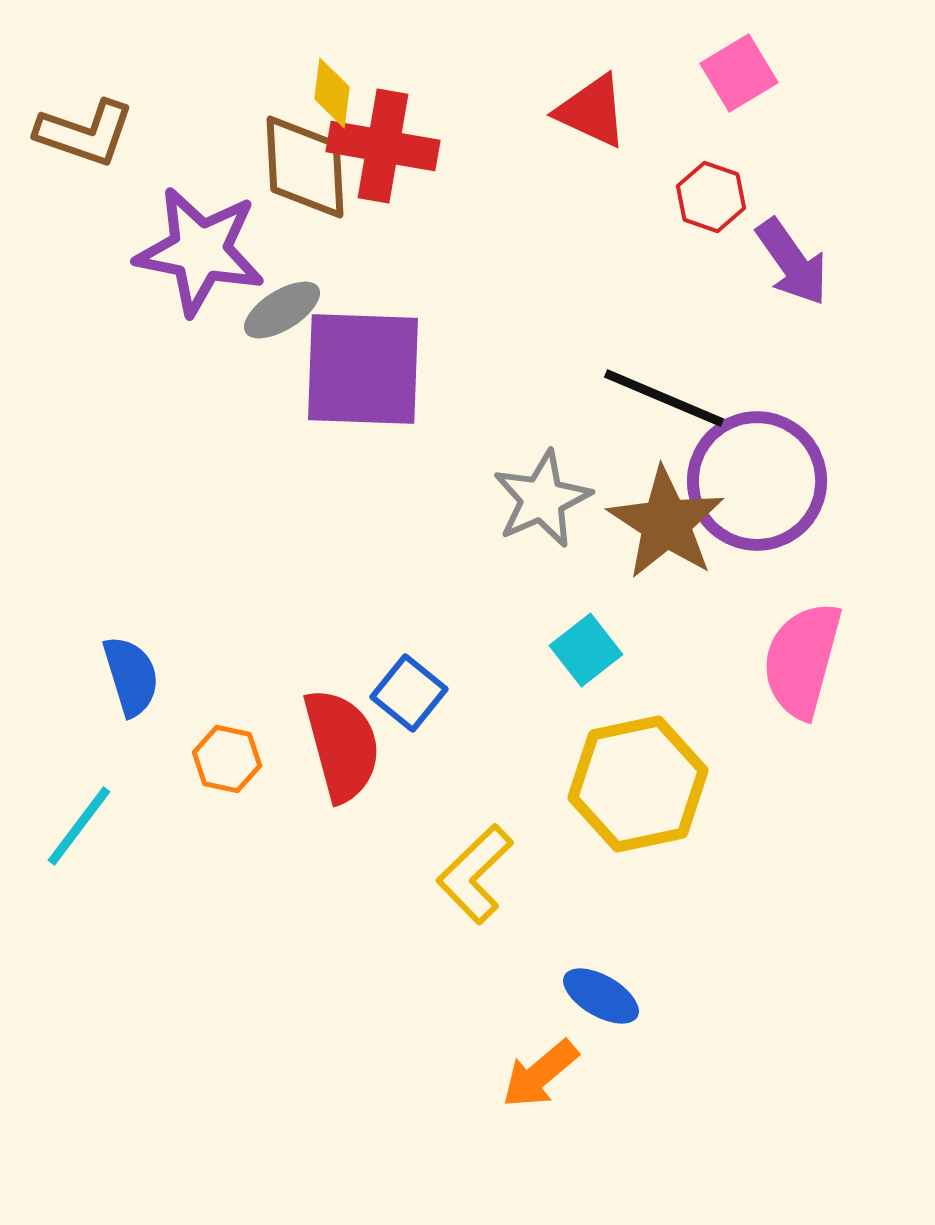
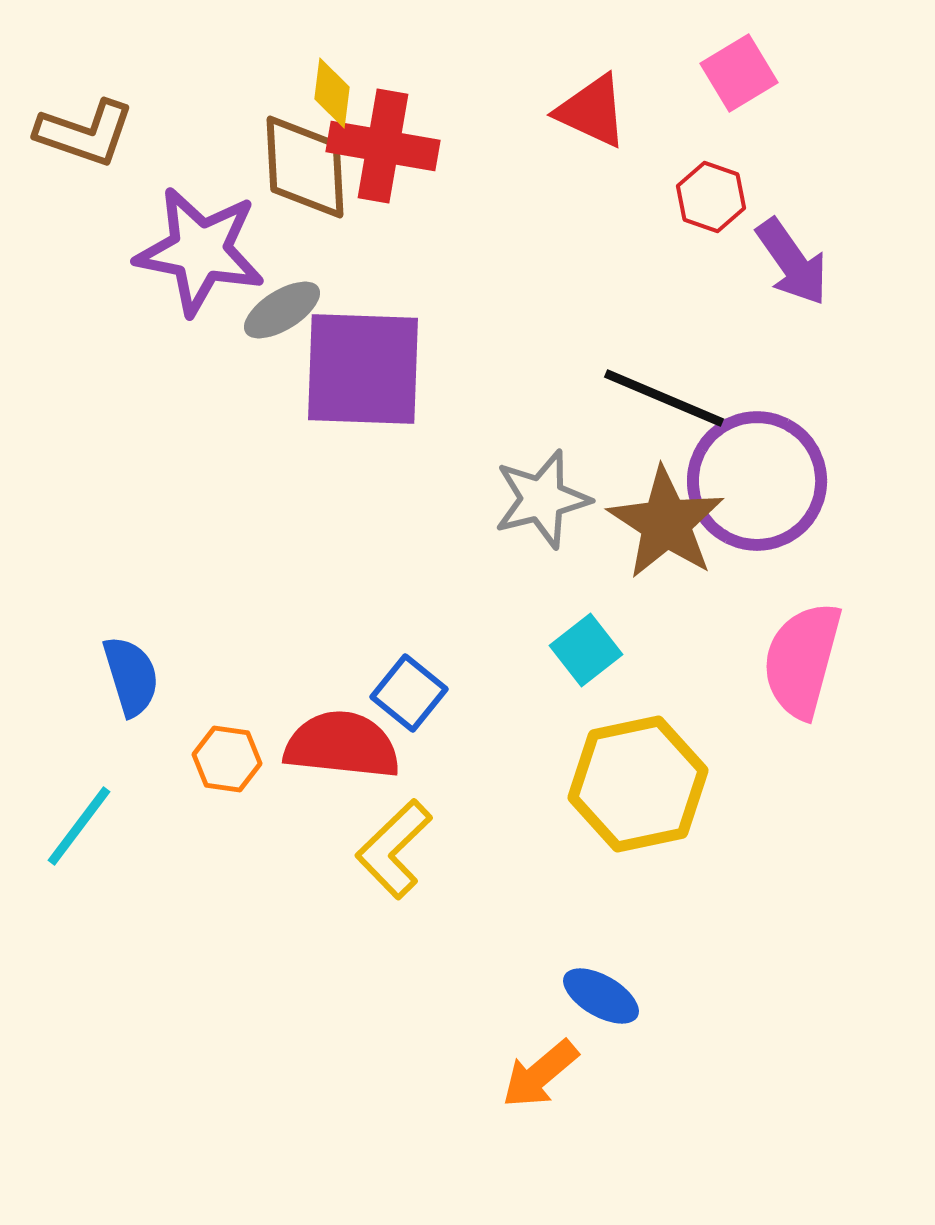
gray star: rotated 10 degrees clockwise
red semicircle: rotated 69 degrees counterclockwise
orange hexagon: rotated 4 degrees counterclockwise
yellow L-shape: moved 81 px left, 25 px up
